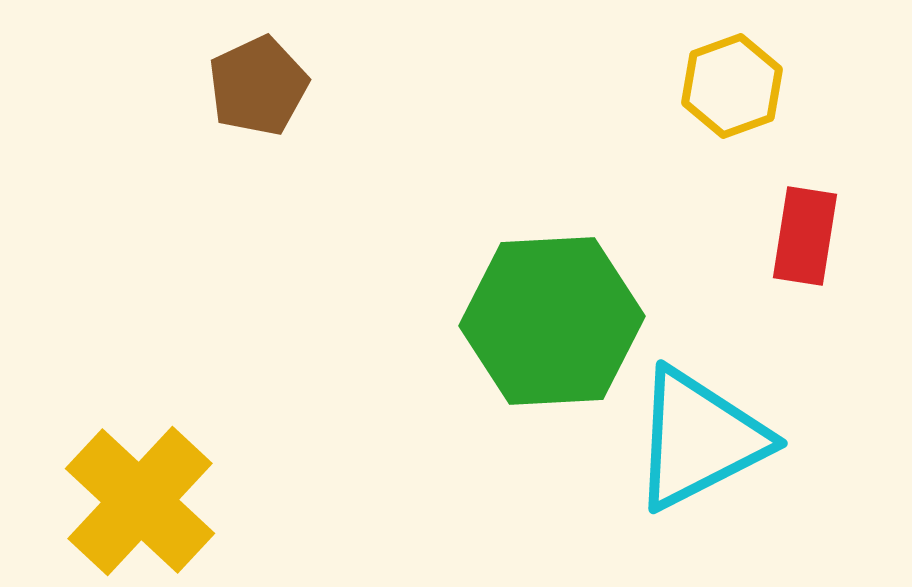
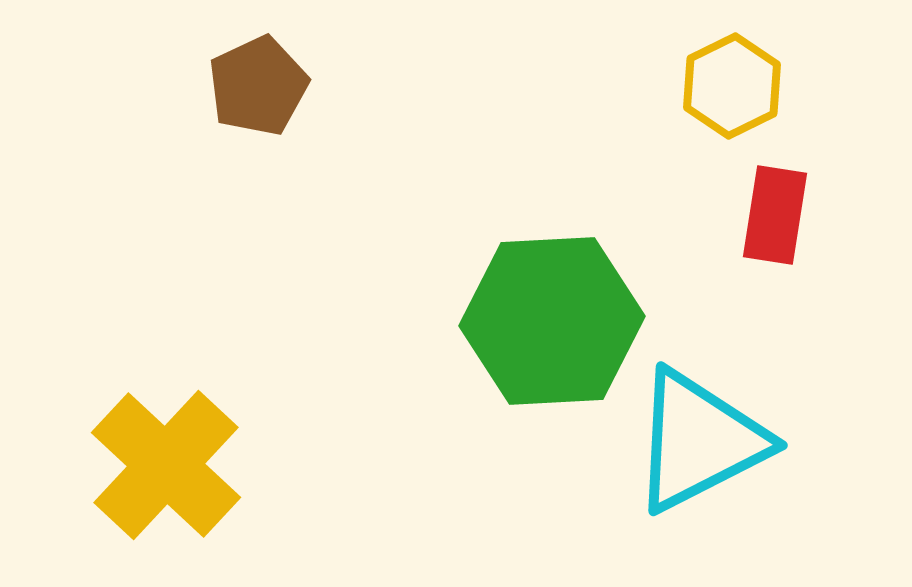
yellow hexagon: rotated 6 degrees counterclockwise
red rectangle: moved 30 px left, 21 px up
cyan triangle: moved 2 px down
yellow cross: moved 26 px right, 36 px up
